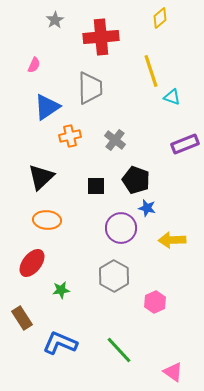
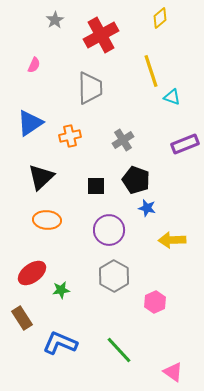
red cross: moved 2 px up; rotated 24 degrees counterclockwise
blue triangle: moved 17 px left, 16 px down
gray cross: moved 8 px right; rotated 20 degrees clockwise
purple circle: moved 12 px left, 2 px down
red ellipse: moved 10 px down; rotated 16 degrees clockwise
